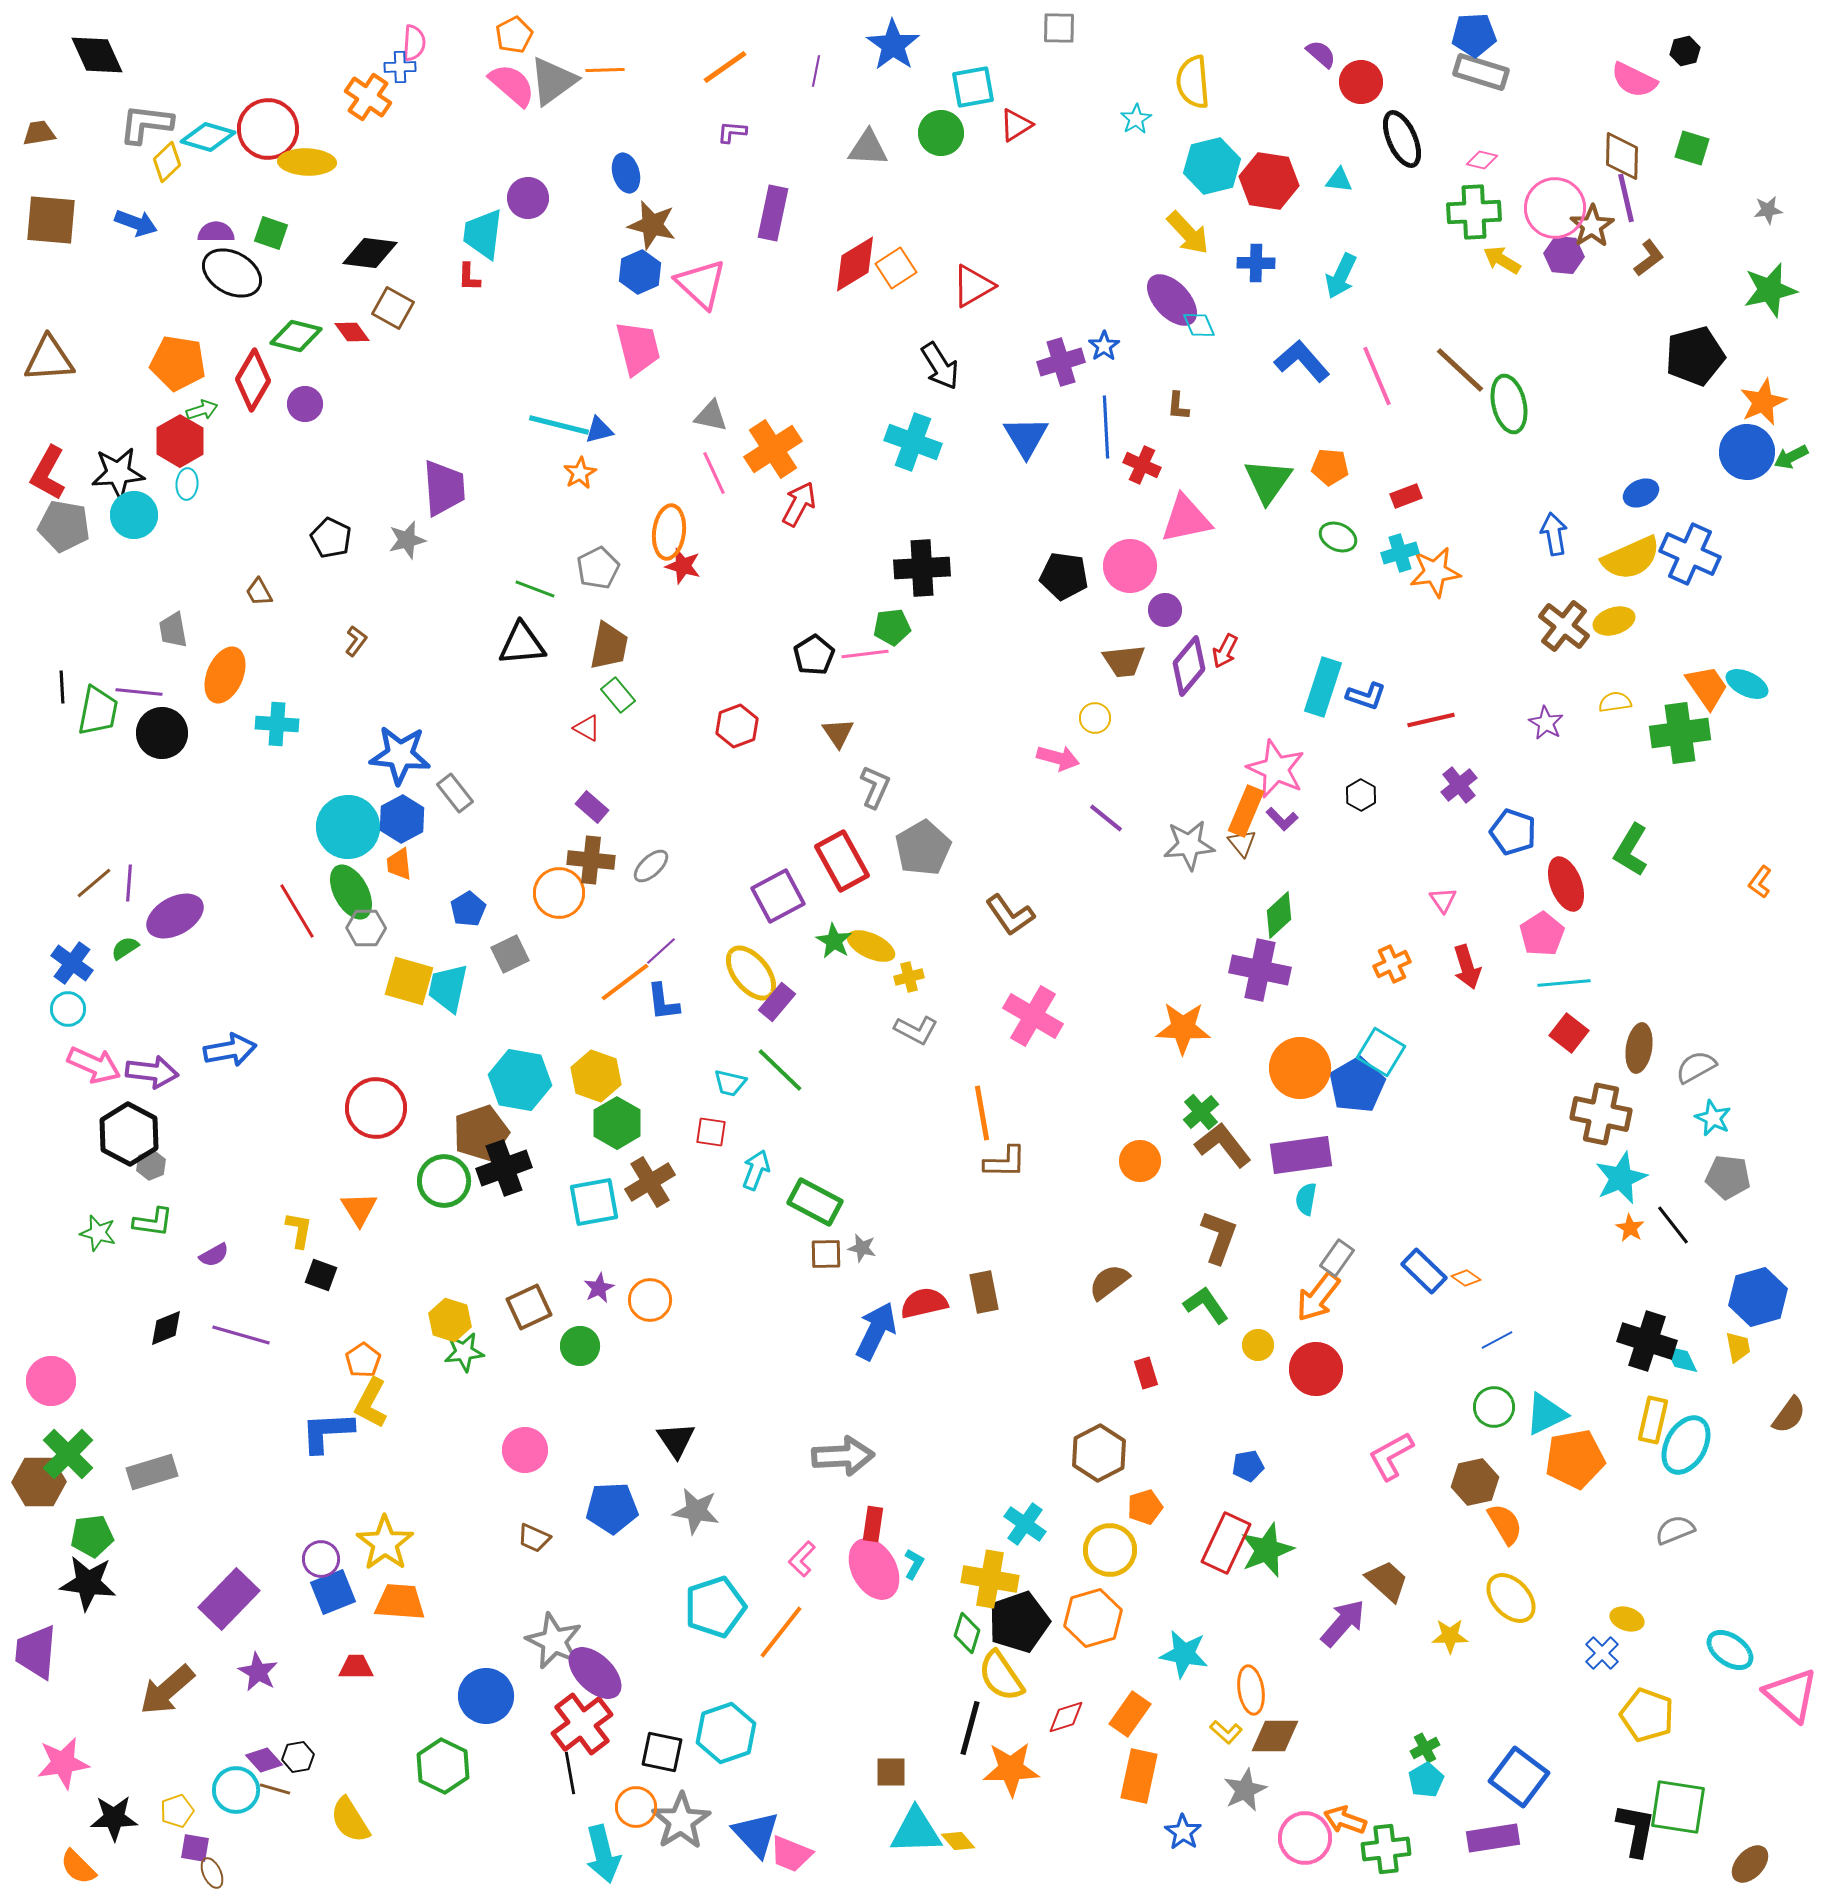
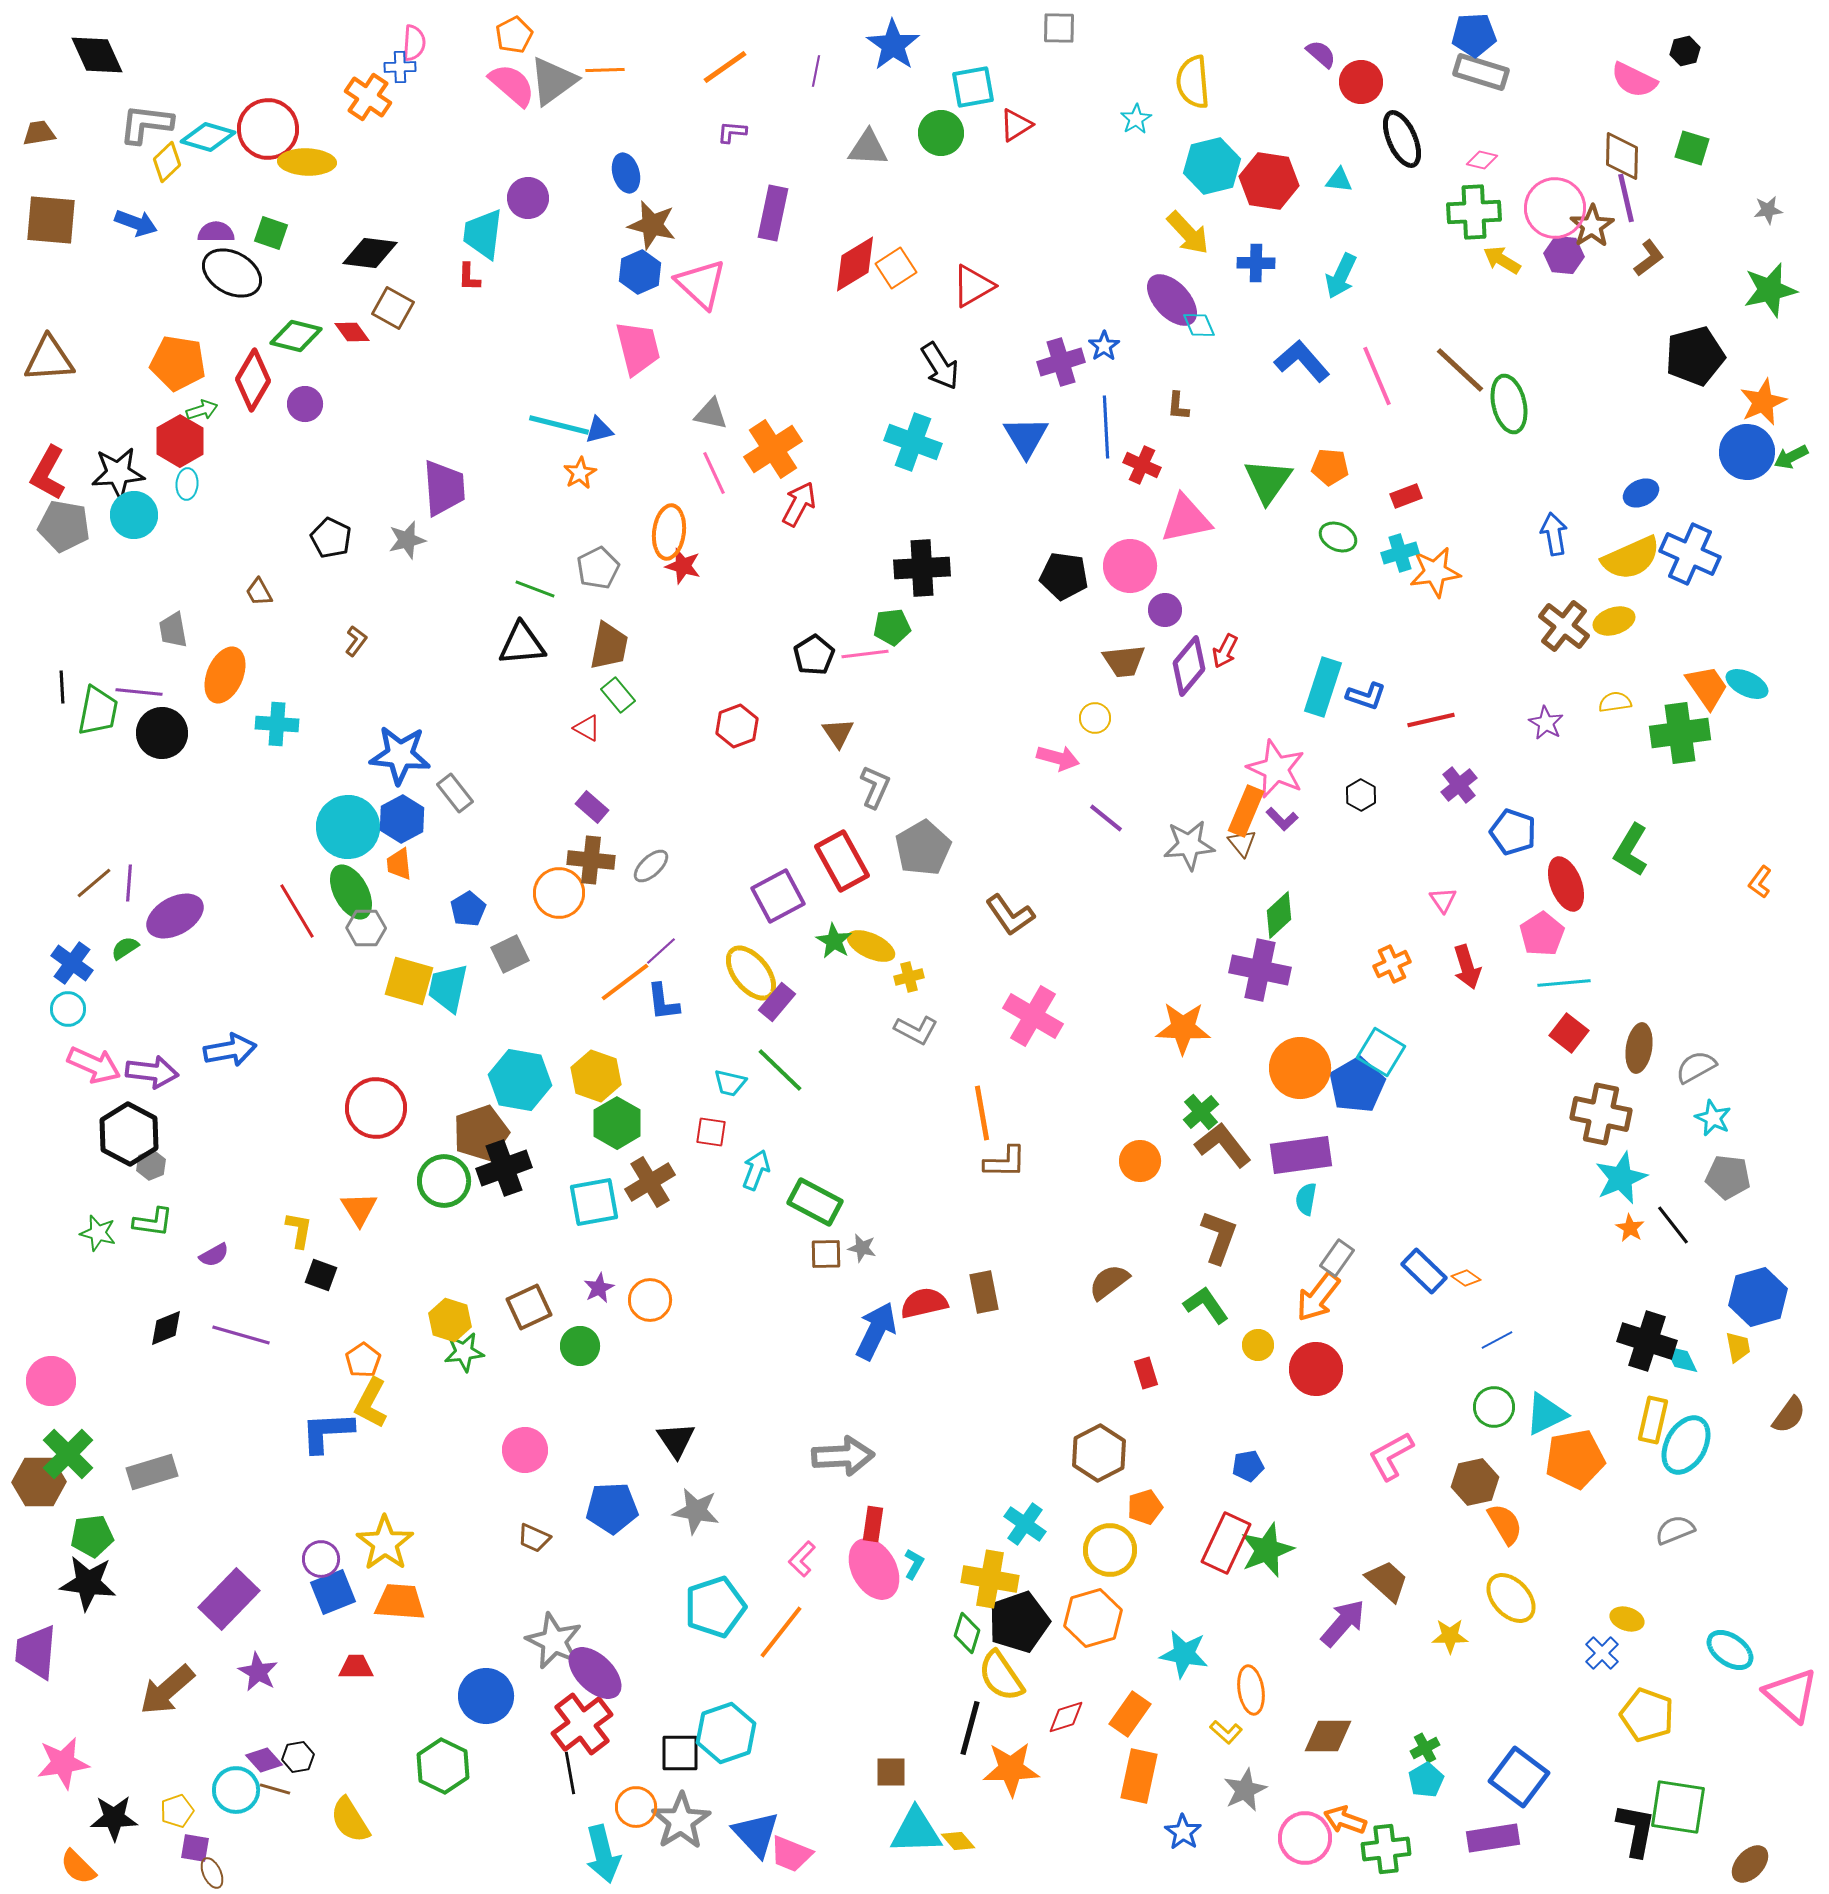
gray triangle at (711, 416): moved 2 px up
brown diamond at (1275, 1736): moved 53 px right
black square at (662, 1752): moved 18 px right, 1 px down; rotated 12 degrees counterclockwise
